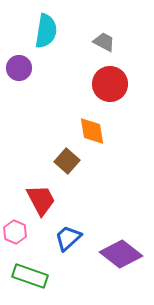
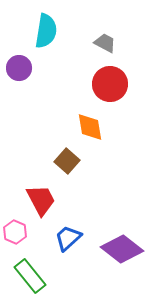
gray trapezoid: moved 1 px right, 1 px down
orange diamond: moved 2 px left, 4 px up
purple diamond: moved 1 px right, 5 px up
green rectangle: rotated 32 degrees clockwise
